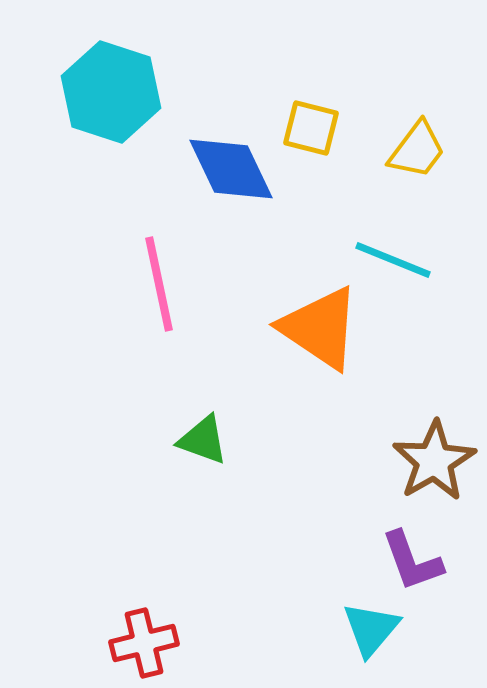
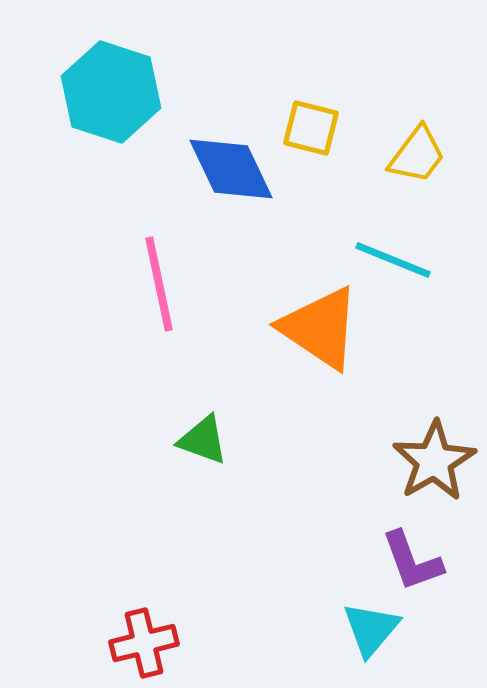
yellow trapezoid: moved 5 px down
